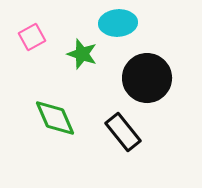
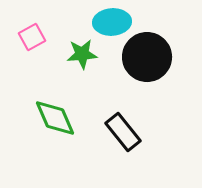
cyan ellipse: moved 6 px left, 1 px up
green star: rotated 24 degrees counterclockwise
black circle: moved 21 px up
